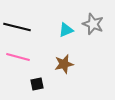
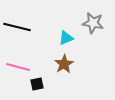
gray star: moved 1 px up; rotated 10 degrees counterclockwise
cyan triangle: moved 8 px down
pink line: moved 10 px down
brown star: rotated 18 degrees counterclockwise
